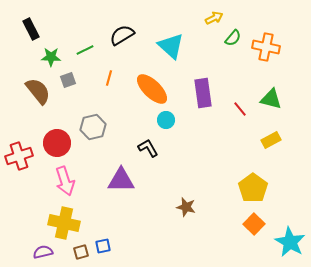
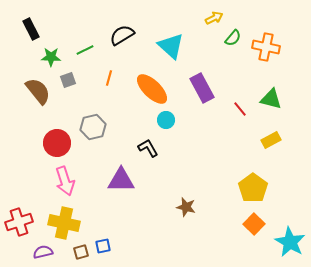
purple rectangle: moved 1 px left, 5 px up; rotated 20 degrees counterclockwise
red cross: moved 66 px down
